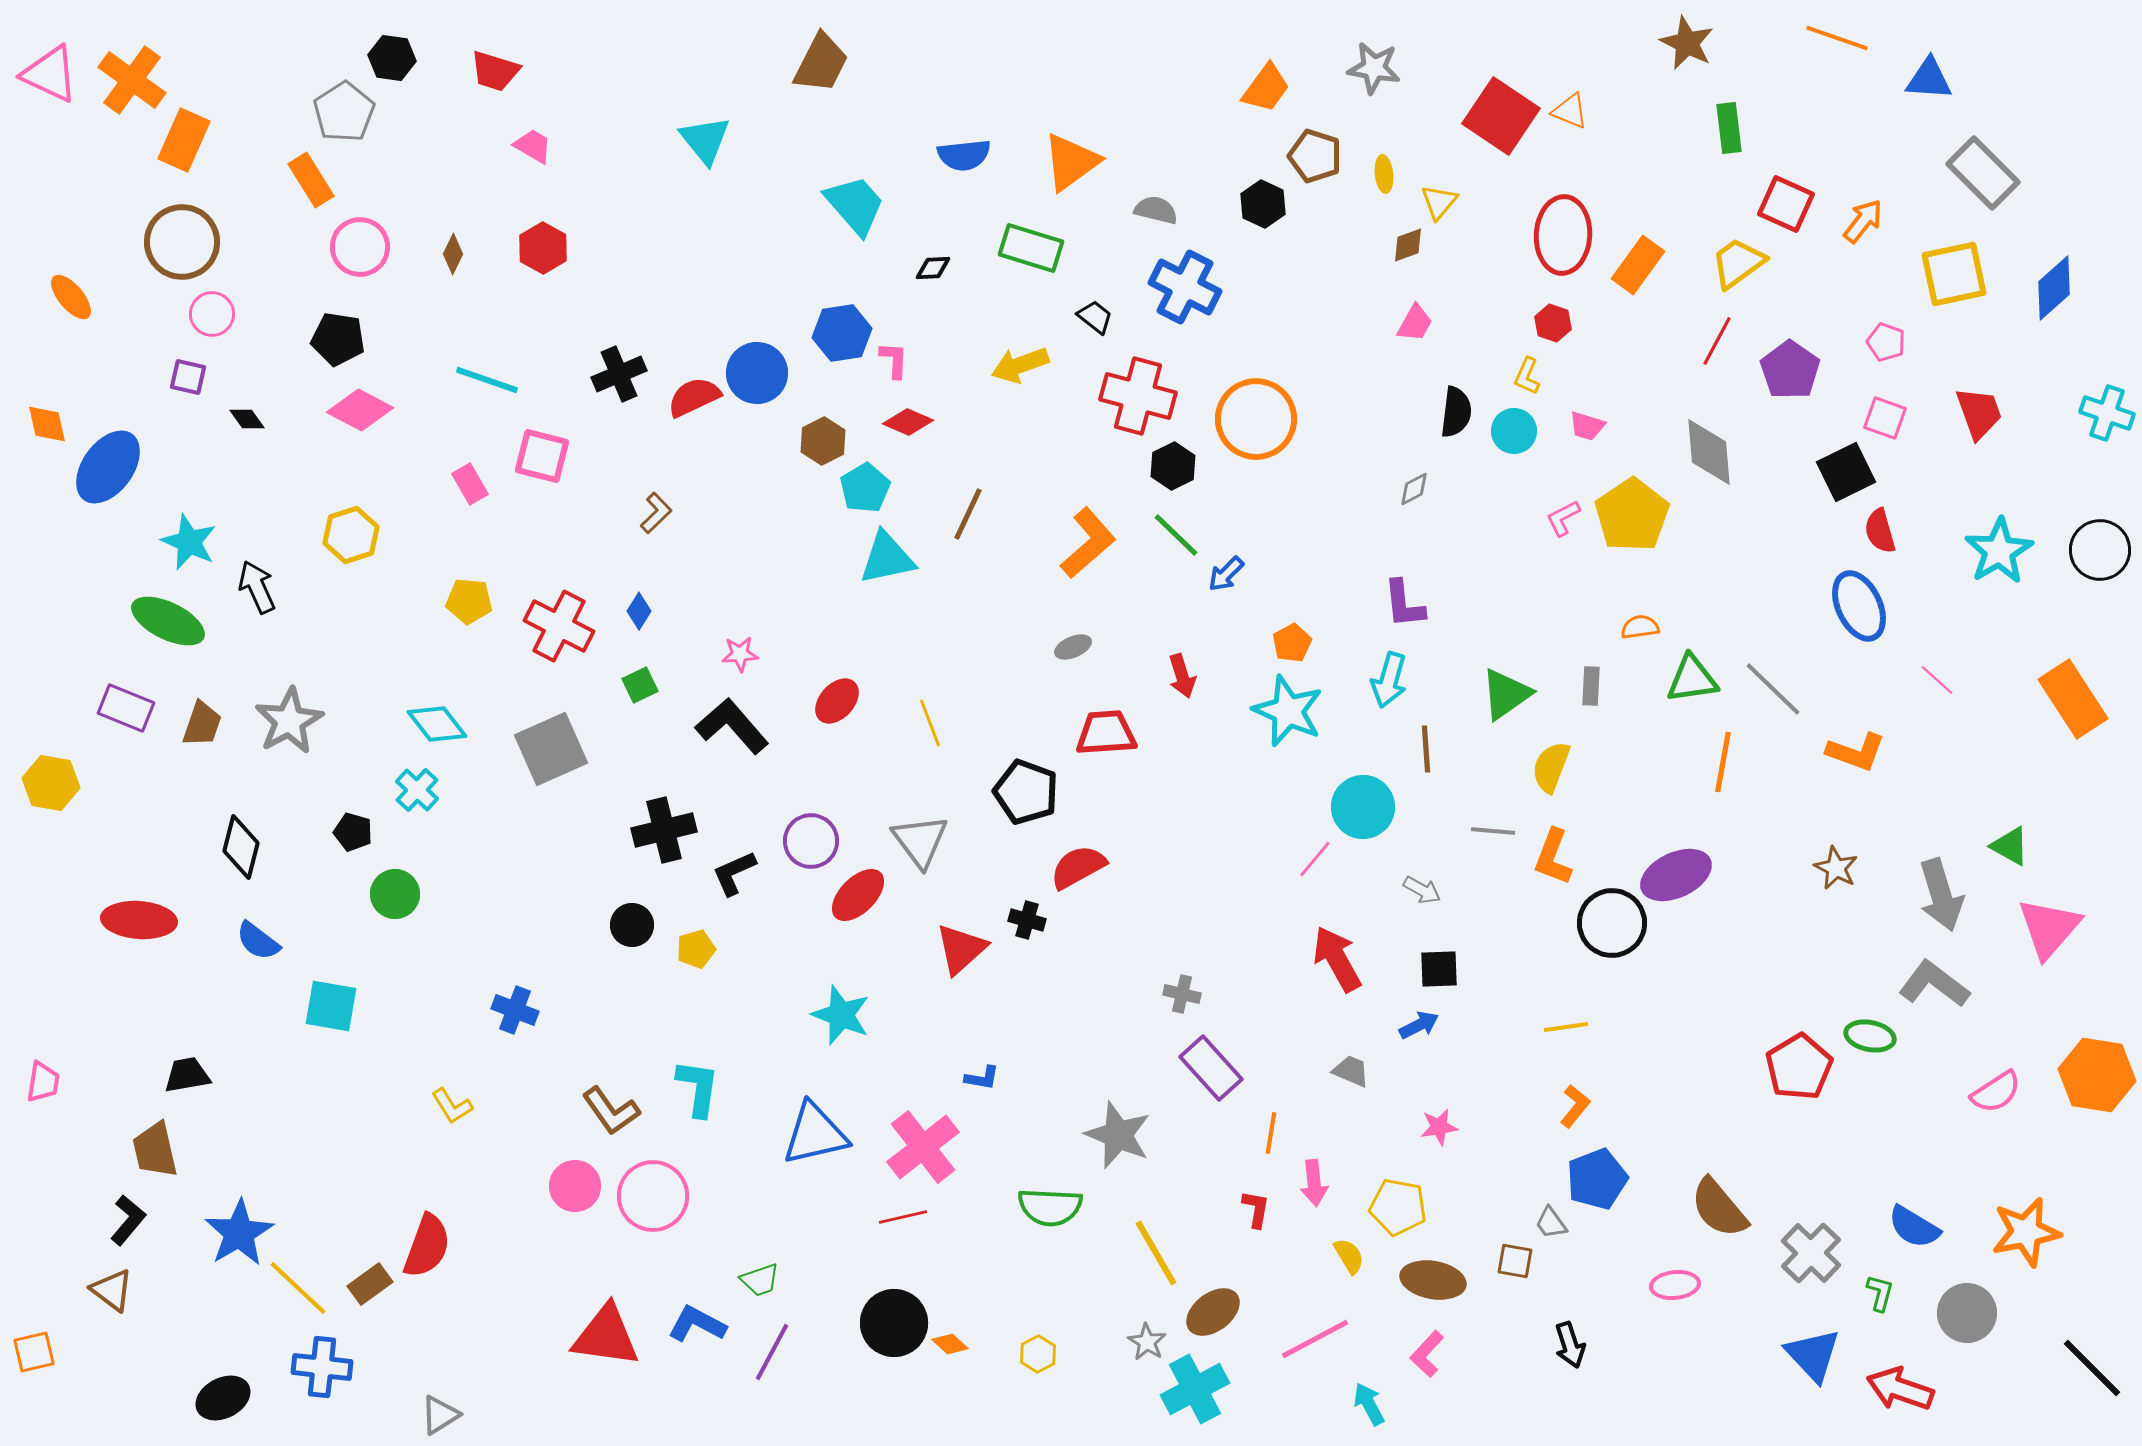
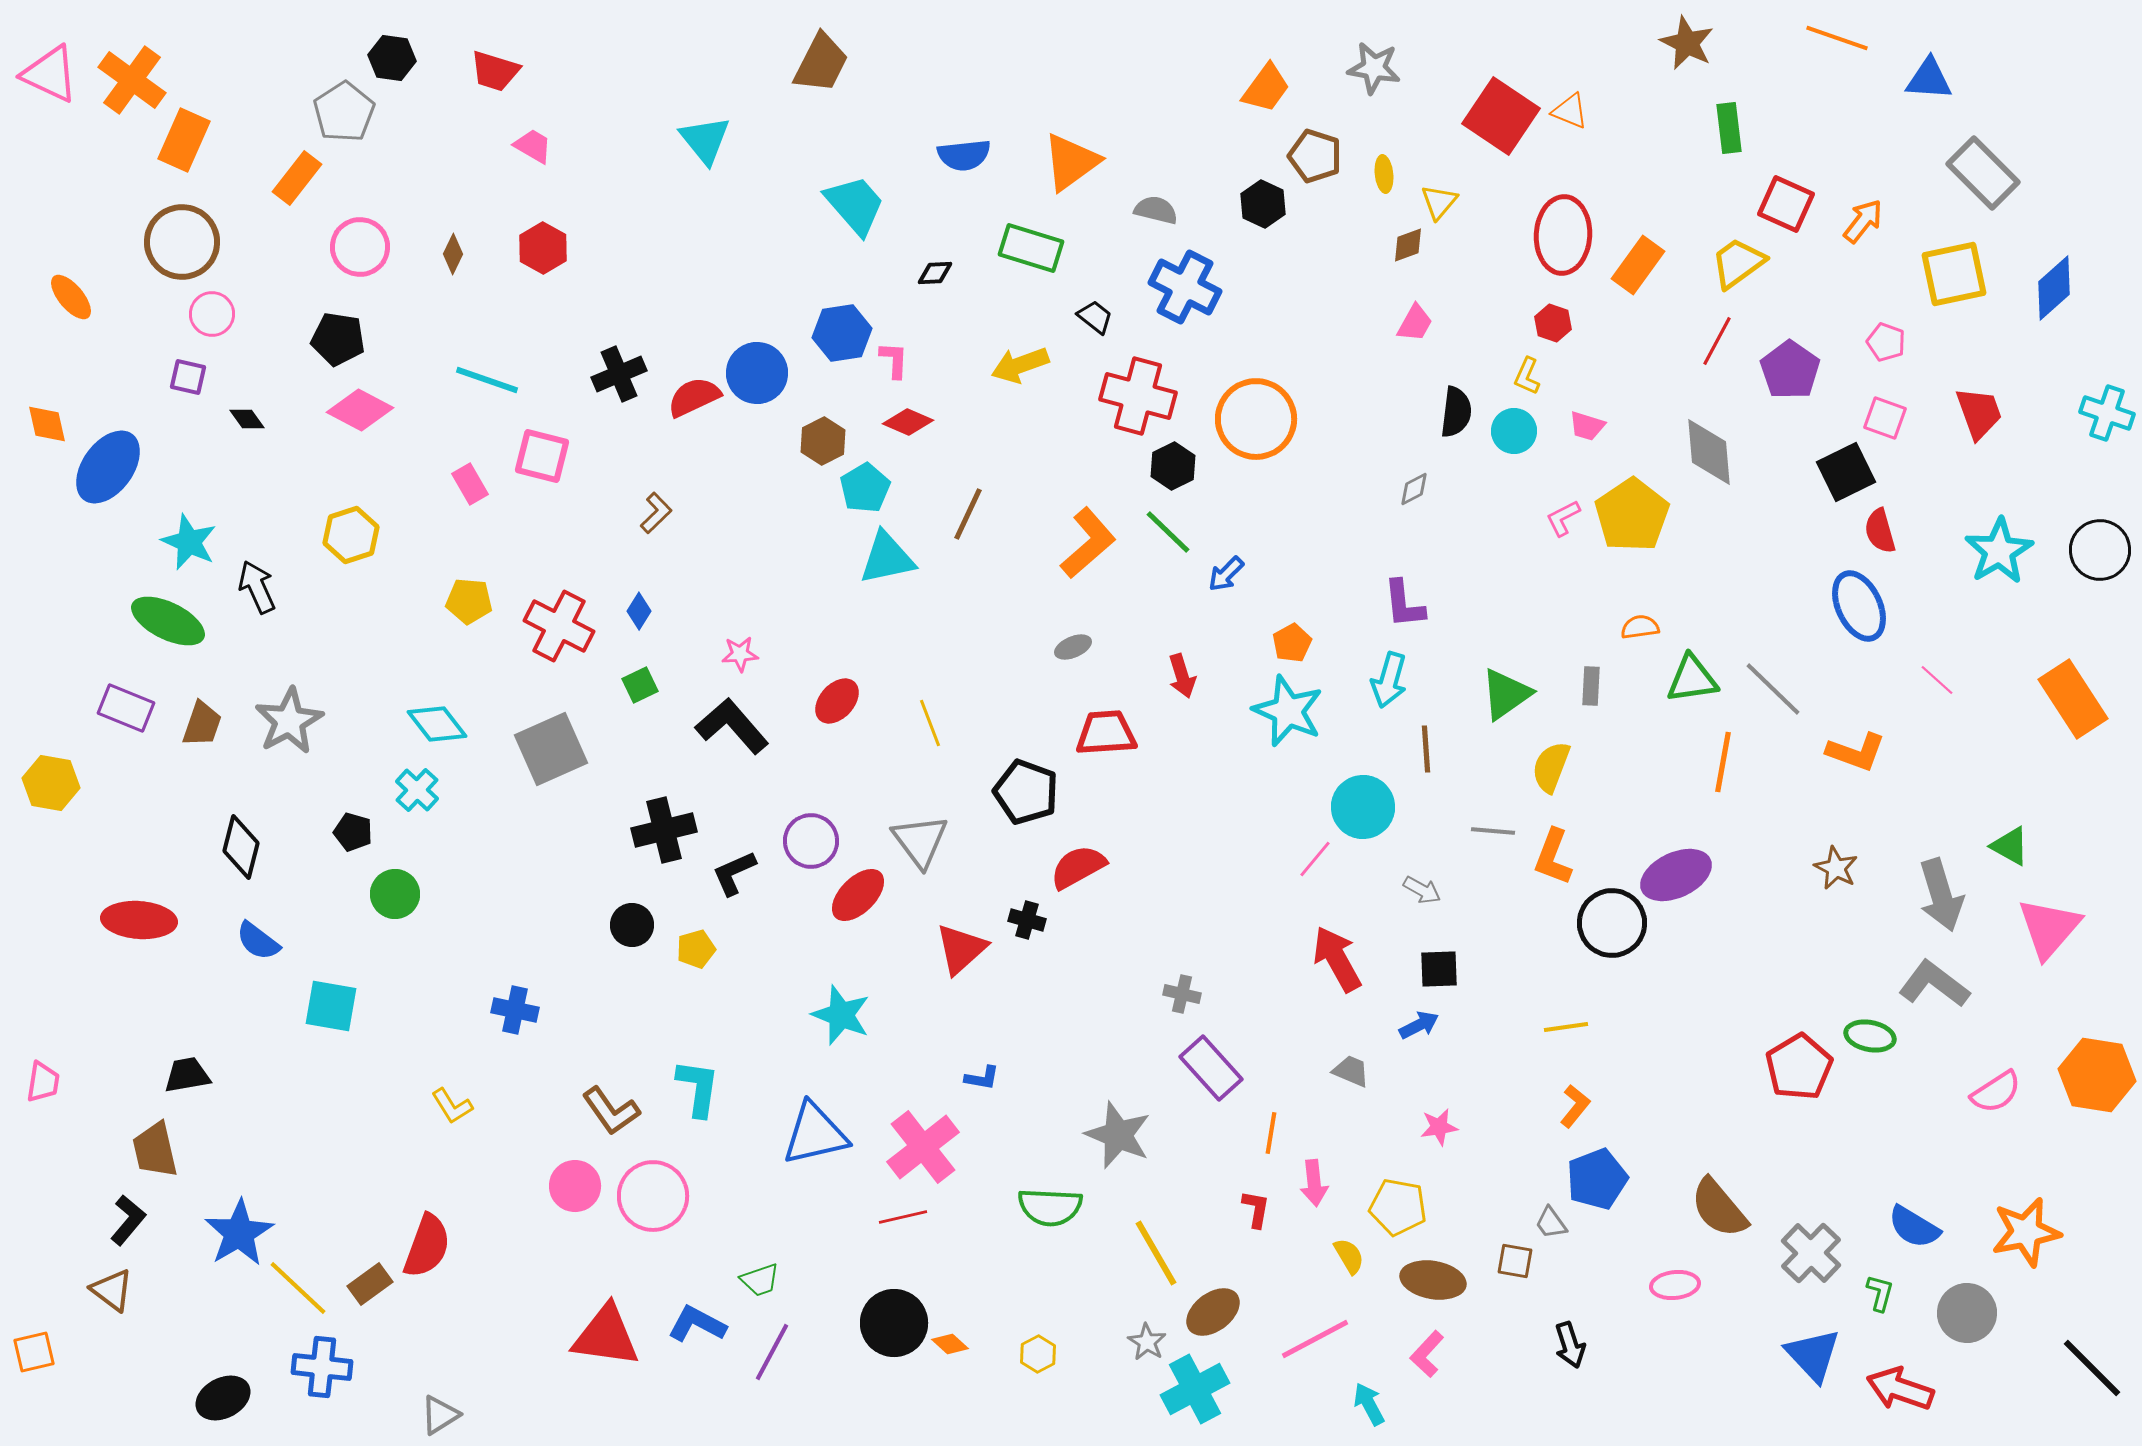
orange rectangle at (311, 180): moved 14 px left, 2 px up; rotated 70 degrees clockwise
black diamond at (933, 268): moved 2 px right, 5 px down
green line at (1176, 535): moved 8 px left, 3 px up
blue cross at (515, 1010): rotated 9 degrees counterclockwise
